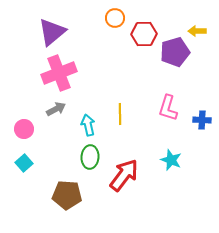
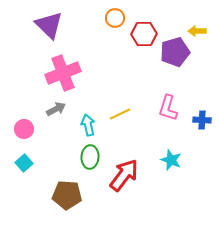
purple triangle: moved 3 px left, 7 px up; rotated 36 degrees counterclockwise
pink cross: moved 4 px right
yellow line: rotated 65 degrees clockwise
